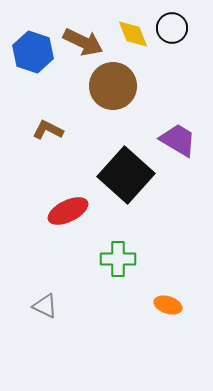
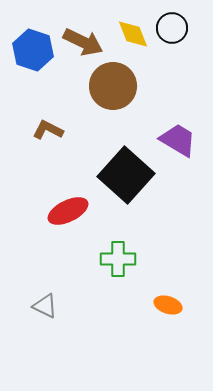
blue hexagon: moved 2 px up
